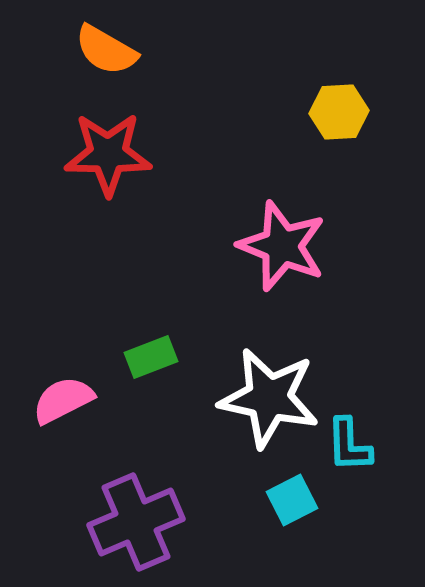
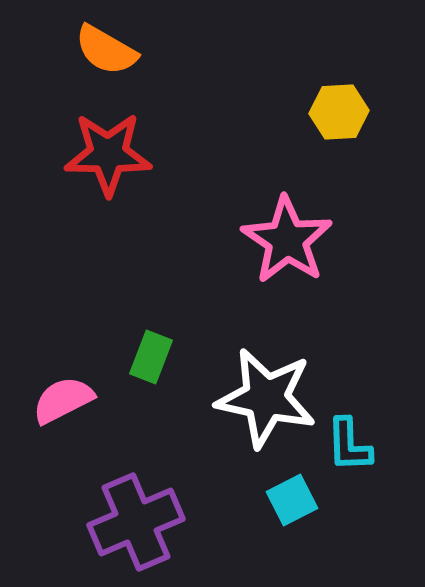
pink star: moved 5 px right, 6 px up; rotated 12 degrees clockwise
green rectangle: rotated 48 degrees counterclockwise
white star: moved 3 px left
